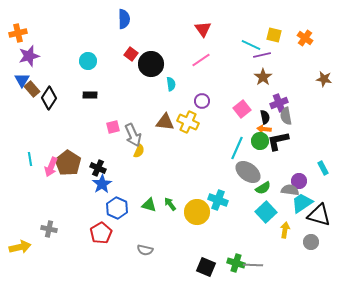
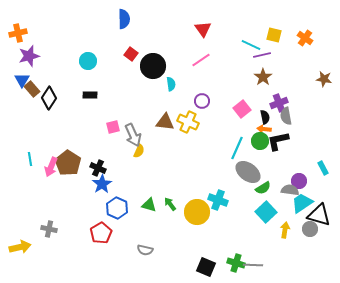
black circle at (151, 64): moved 2 px right, 2 px down
gray circle at (311, 242): moved 1 px left, 13 px up
